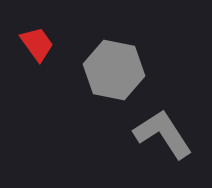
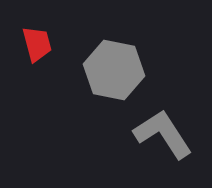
red trapezoid: rotated 21 degrees clockwise
